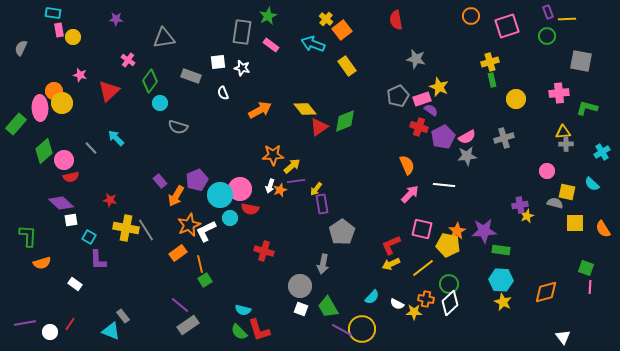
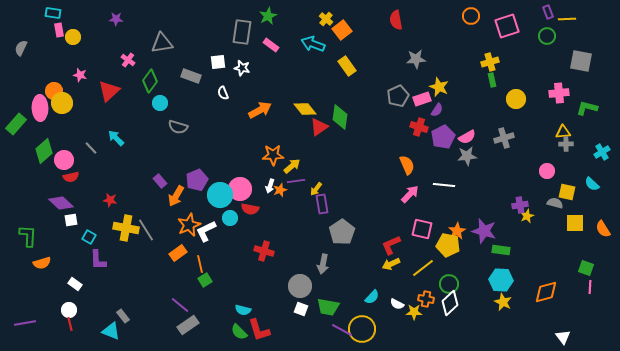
gray triangle at (164, 38): moved 2 px left, 5 px down
gray star at (416, 59): rotated 18 degrees counterclockwise
purple semicircle at (431, 110): moved 6 px right; rotated 88 degrees clockwise
green diamond at (345, 121): moved 5 px left, 4 px up; rotated 60 degrees counterclockwise
purple star at (484, 231): rotated 20 degrees clockwise
green trapezoid at (328, 307): rotated 50 degrees counterclockwise
red line at (70, 324): rotated 48 degrees counterclockwise
white circle at (50, 332): moved 19 px right, 22 px up
